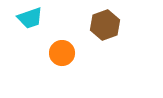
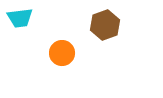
cyan trapezoid: moved 10 px left; rotated 12 degrees clockwise
